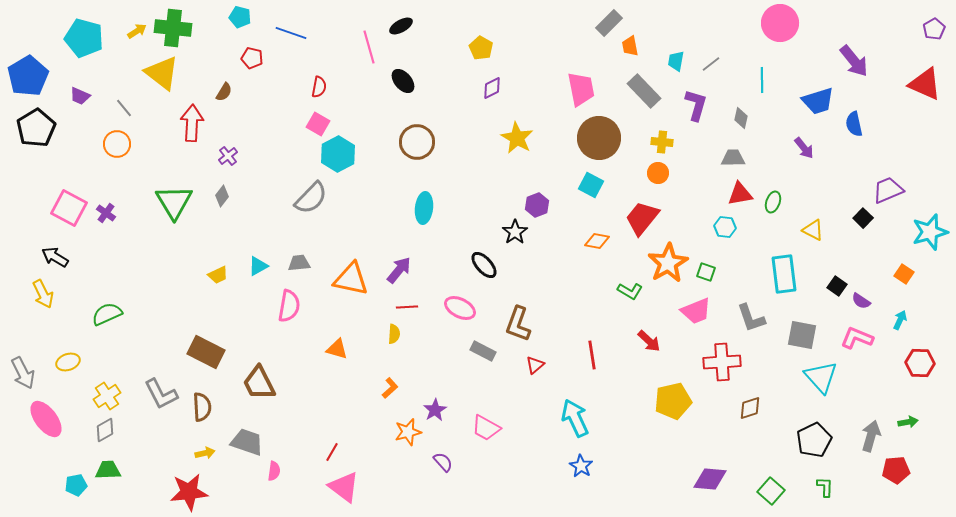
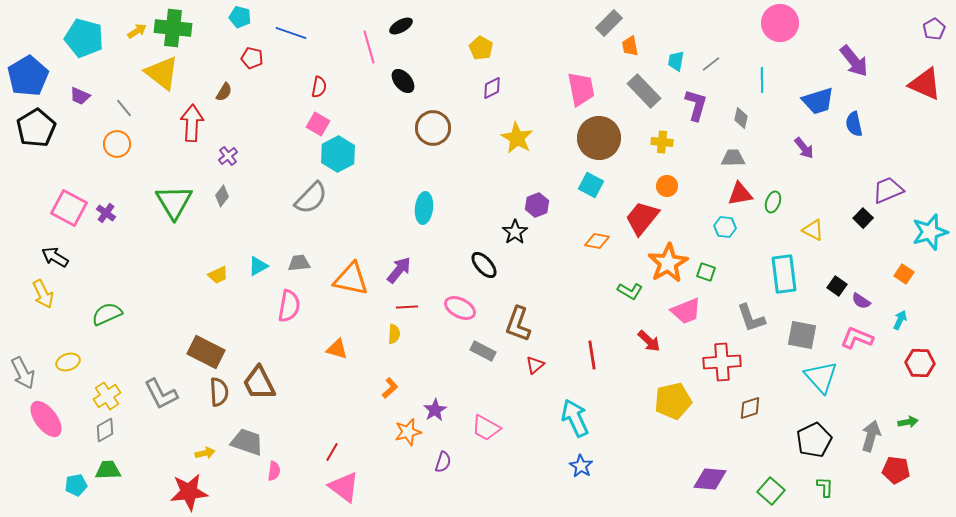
brown circle at (417, 142): moved 16 px right, 14 px up
orange circle at (658, 173): moved 9 px right, 13 px down
pink trapezoid at (696, 311): moved 10 px left
brown semicircle at (202, 407): moved 17 px right, 15 px up
purple semicircle at (443, 462): rotated 60 degrees clockwise
red pentagon at (896, 470): rotated 12 degrees clockwise
